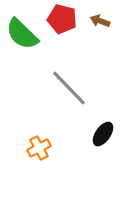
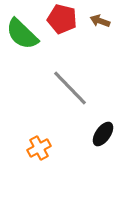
gray line: moved 1 px right
